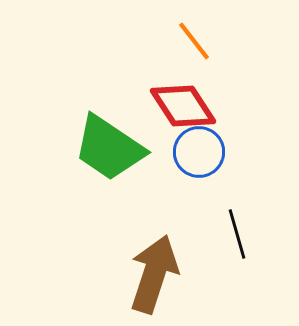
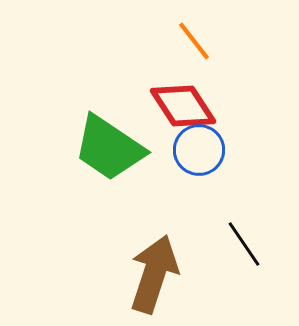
blue circle: moved 2 px up
black line: moved 7 px right, 10 px down; rotated 18 degrees counterclockwise
